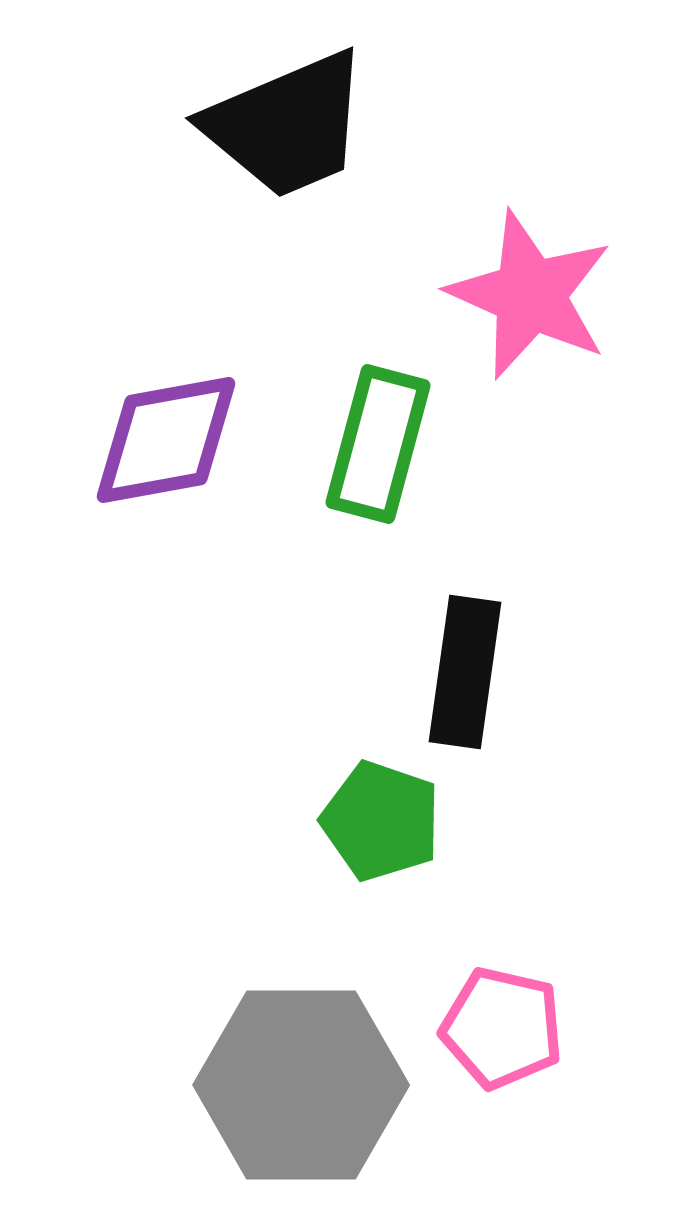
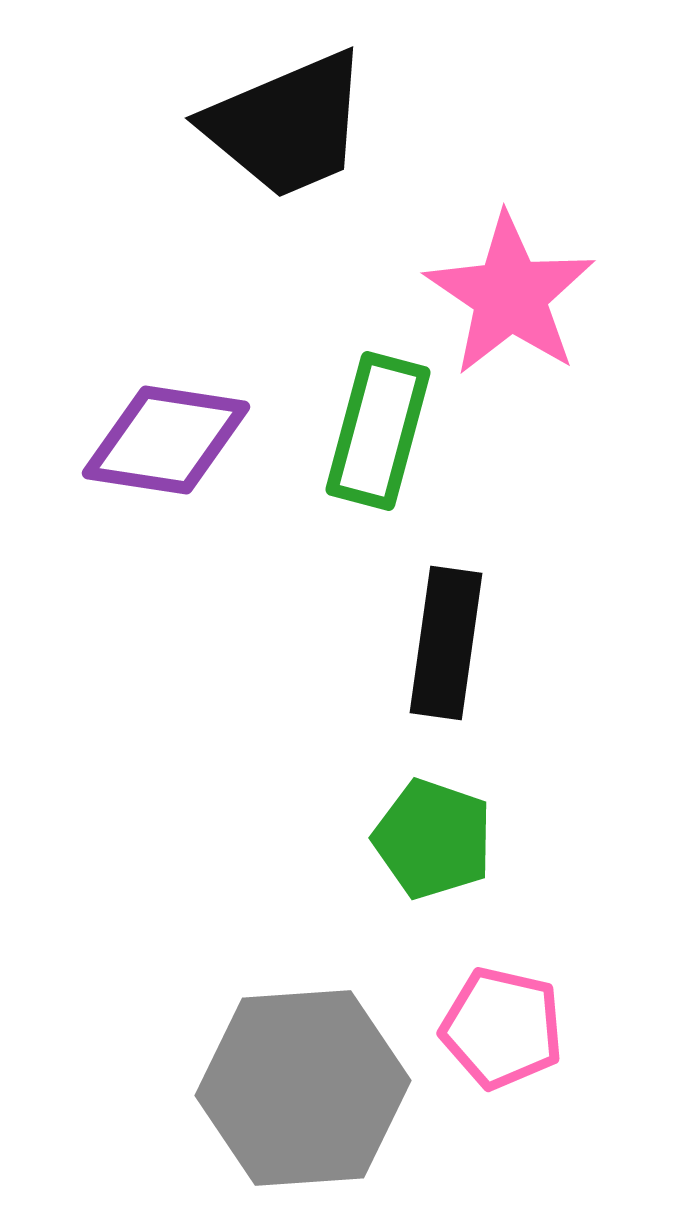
pink star: moved 20 px left; rotated 10 degrees clockwise
purple diamond: rotated 19 degrees clockwise
green rectangle: moved 13 px up
black rectangle: moved 19 px left, 29 px up
green pentagon: moved 52 px right, 18 px down
gray hexagon: moved 2 px right, 3 px down; rotated 4 degrees counterclockwise
